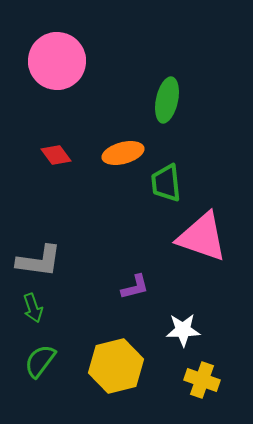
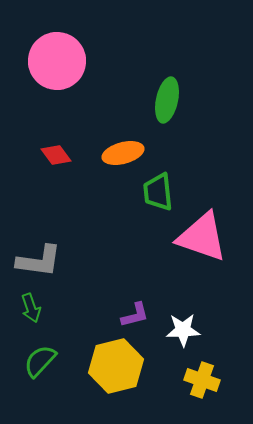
green trapezoid: moved 8 px left, 9 px down
purple L-shape: moved 28 px down
green arrow: moved 2 px left
green semicircle: rotated 6 degrees clockwise
